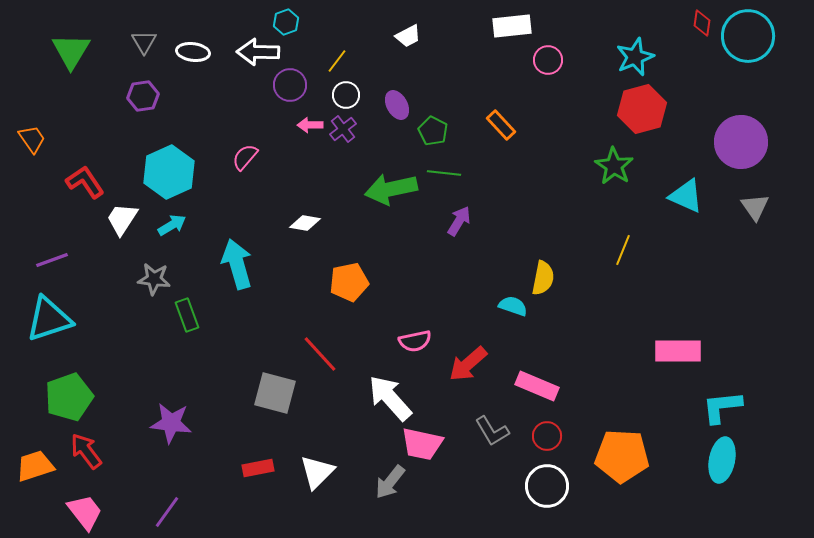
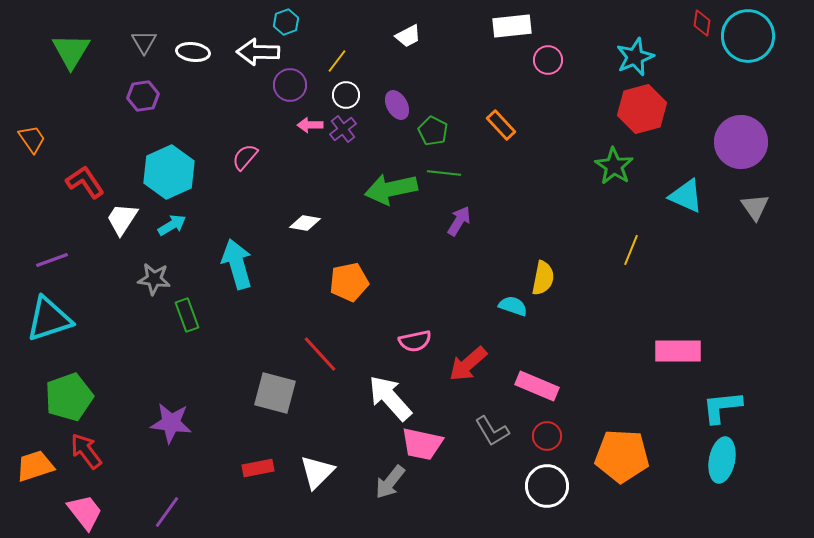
yellow line at (623, 250): moved 8 px right
